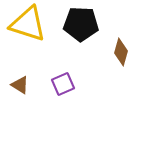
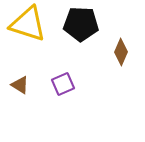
brown diamond: rotated 8 degrees clockwise
